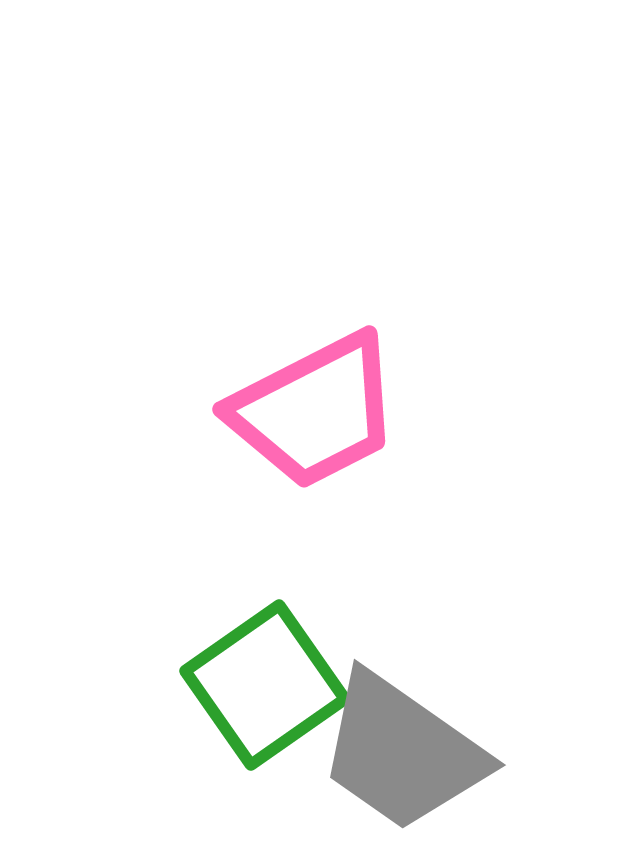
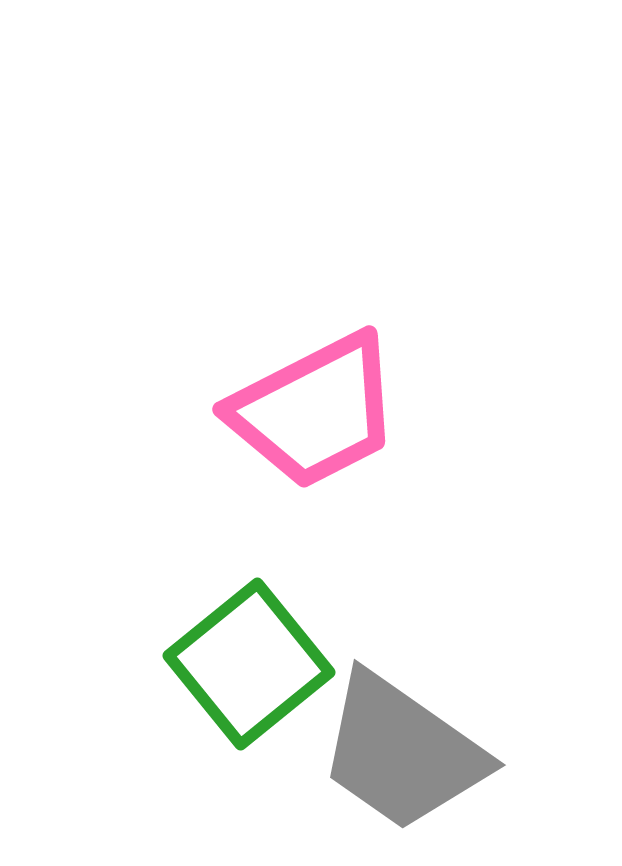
green square: moved 16 px left, 21 px up; rotated 4 degrees counterclockwise
